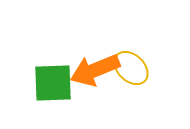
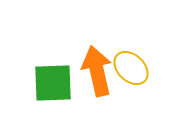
orange arrow: moved 2 px right, 1 px down; rotated 99 degrees clockwise
